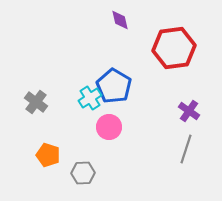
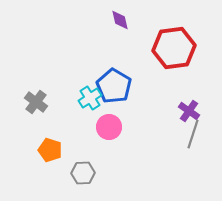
gray line: moved 7 px right, 15 px up
orange pentagon: moved 2 px right, 5 px up
